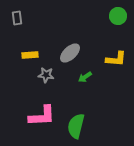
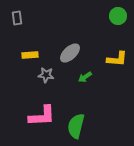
yellow L-shape: moved 1 px right
